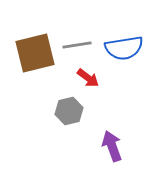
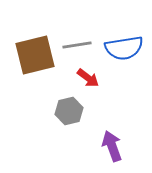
brown square: moved 2 px down
